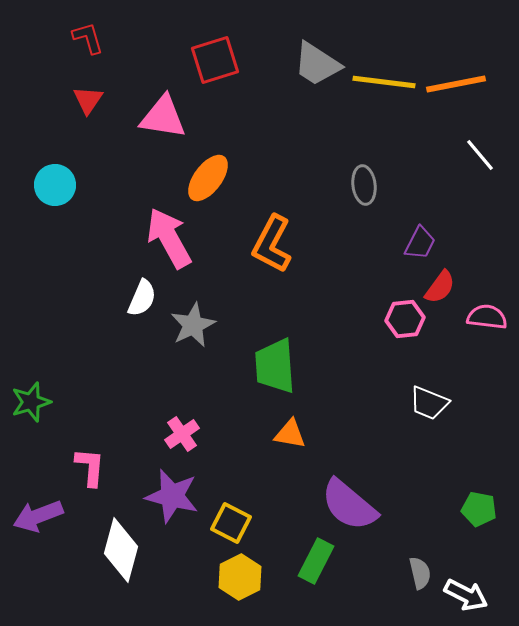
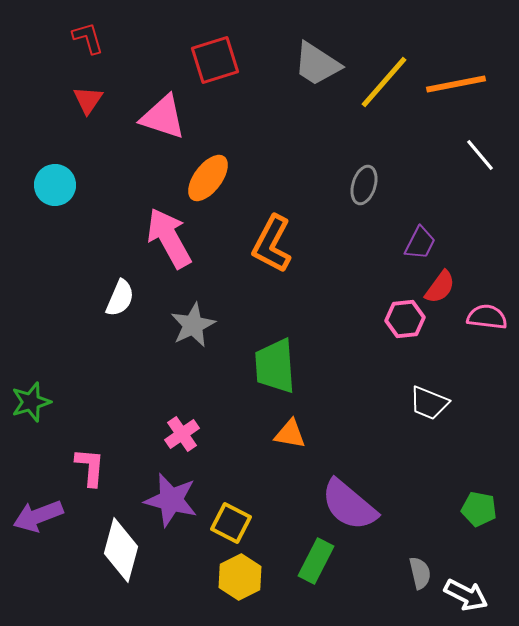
yellow line: rotated 56 degrees counterclockwise
pink triangle: rotated 9 degrees clockwise
gray ellipse: rotated 24 degrees clockwise
white semicircle: moved 22 px left
purple star: moved 1 px left, 4 px down
